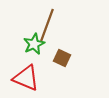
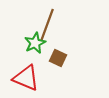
green star: moved 1 px right, 1 px up
brown square: moved 4 px left
